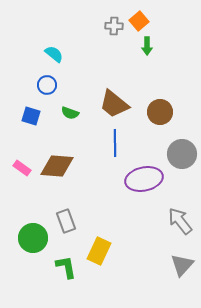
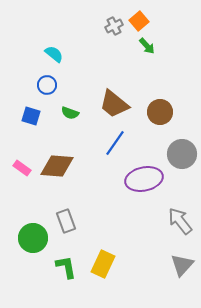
gray cross: rotated 30 degrees counterclockwise
green arrow: rotated 42 degrees counterclockwise
blue line: rotated 36 degrees clockwise
yellow rectangle: moved 4 px right, 13 px down
